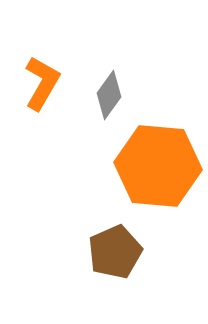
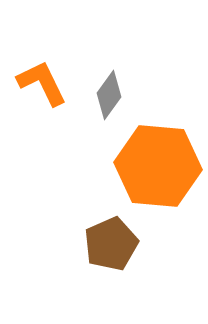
orange L-shape: rotated 56 degrees counterclockwise
brown pentagon: moved 4 px left, 8 px up
